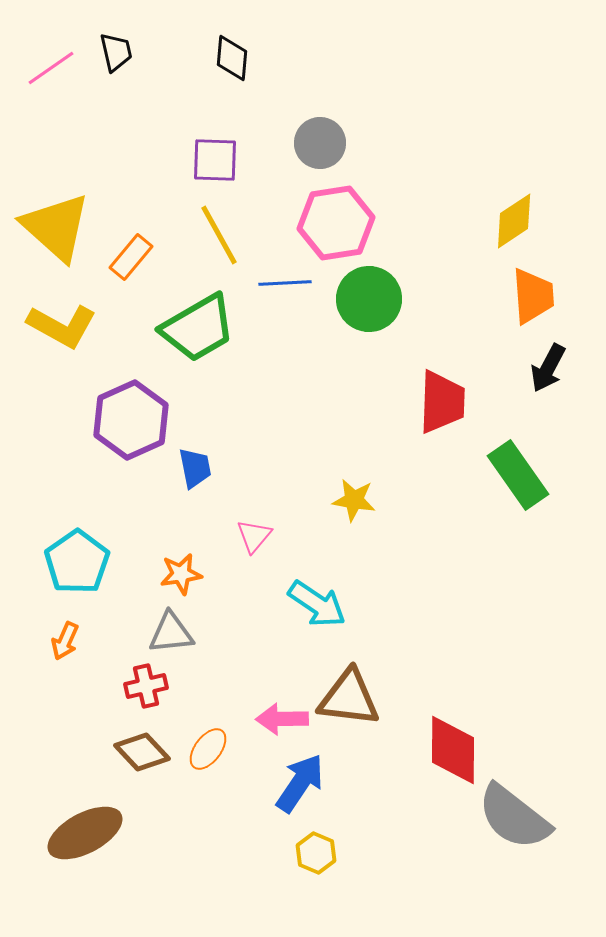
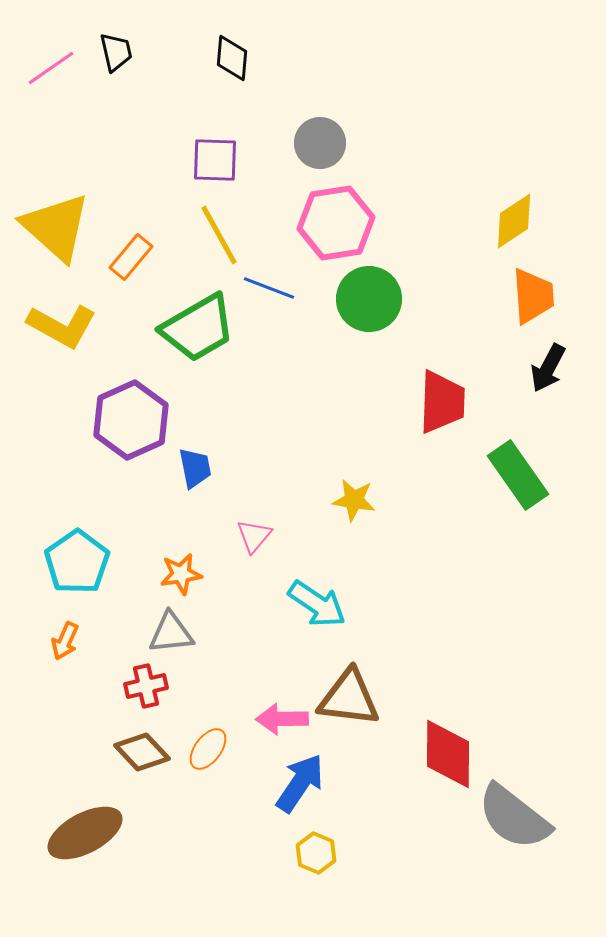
blue line: moved 16 px left, 5 px down; rotated 24 degrees clockwise
red diamond: moved 5 px left, 4 px down
